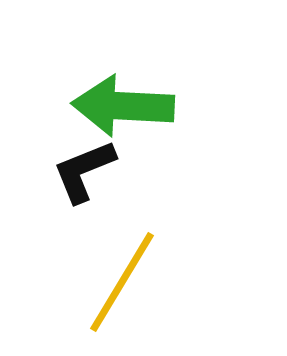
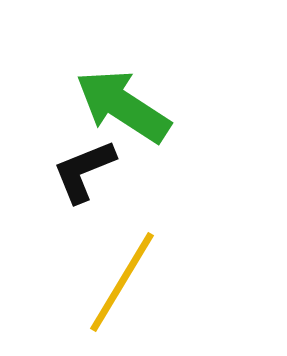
green arrow: rotated 30 degrees clockwise
